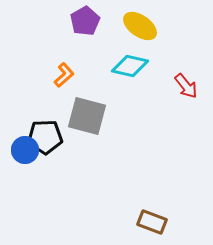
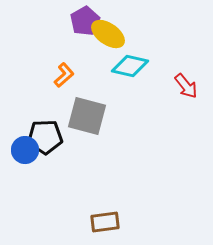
yellow ellipse: moved 32 px left, 8 px down
brown rectangle: moved 47 px left; rotated 28 degrees counterclockwise
